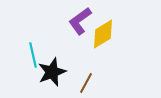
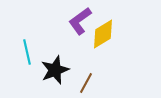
cyan line: moved 6 px left, 3 px up
black star: moved 3 px right, 2 px up
